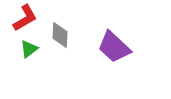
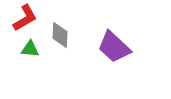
green triangle: moved 1 px right; rotated 42 degrees clockwise
